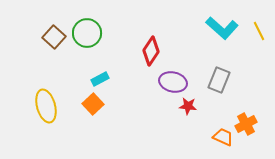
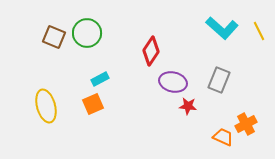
brown square: rotated 20 degrees counterclockwise
orange square: rotated 20 degrees clockwise
